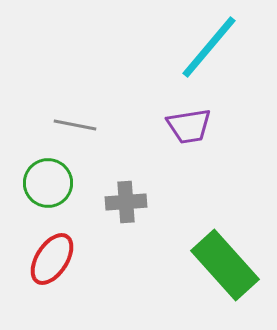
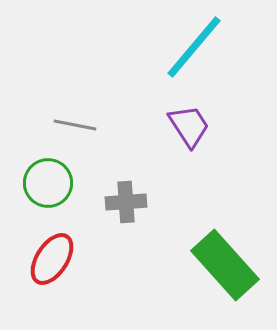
cyan line: moved 15 px left
purple trapezoid: rotated 114 degrees counterclockwise
